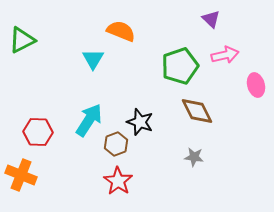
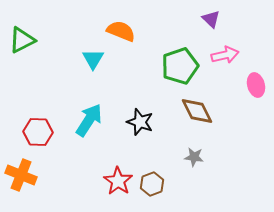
brown hexagon: moved 36 px right, 40 px down
